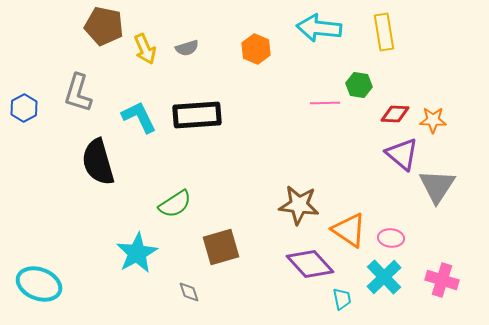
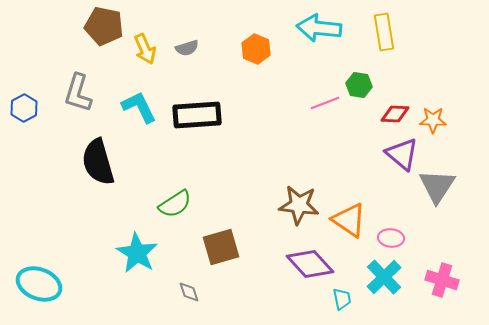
pink line: rotated 20 degrees counterclockwise
cyan L-shape: moved 10 px up
orange triangle: moved 10 px up
cyan star: rotated 12 degrees counterclockwise
